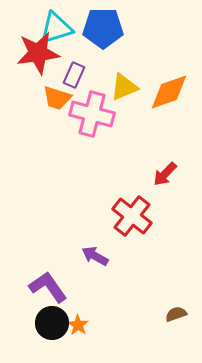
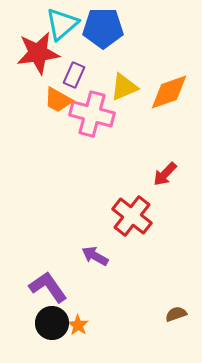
cyan triangle: moved 6 px right, 4 px up; rotated 24 degrees counterclockwise
orange trapezoid: moved 1 px right, 2 px down; rotated 12 degrees clockwise
